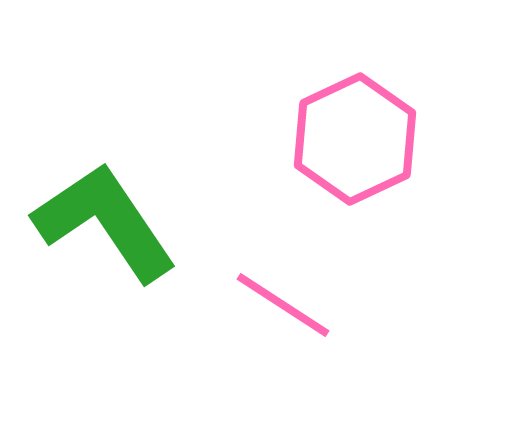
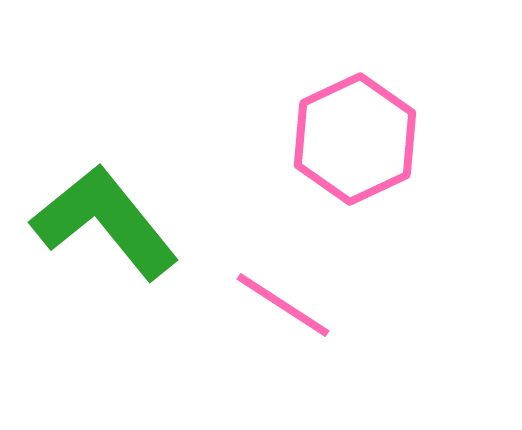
green L-shape: rotated 5 degrees counterclockwise
